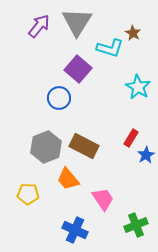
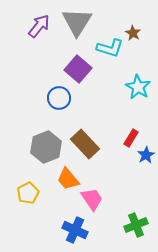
brown rectangle: moved 1 px right, 2 px up; rotated 20 degrees clockwise
yellow pentagon: moved 1 px up; rotated 30 degrees counterclockwise
pink trapezoid: moved 11 px left
